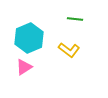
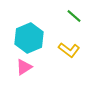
green line: moved 1 px left, 3 px up; rotated 35 degrees clockwise
